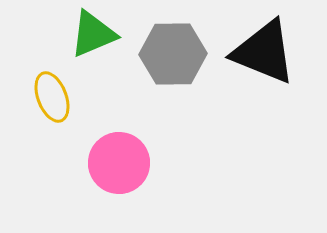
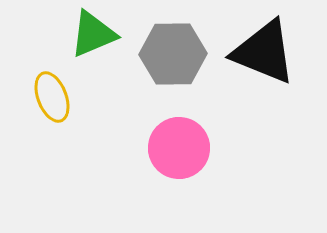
pink circle: moved 60 px right, 15 px up
